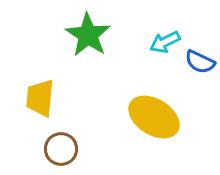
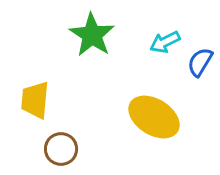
green star: moved 4 px right
blue semicircle: rotated 96 degrees clockwise
yellow trapezoid: moved 5 px left, 2 px down
